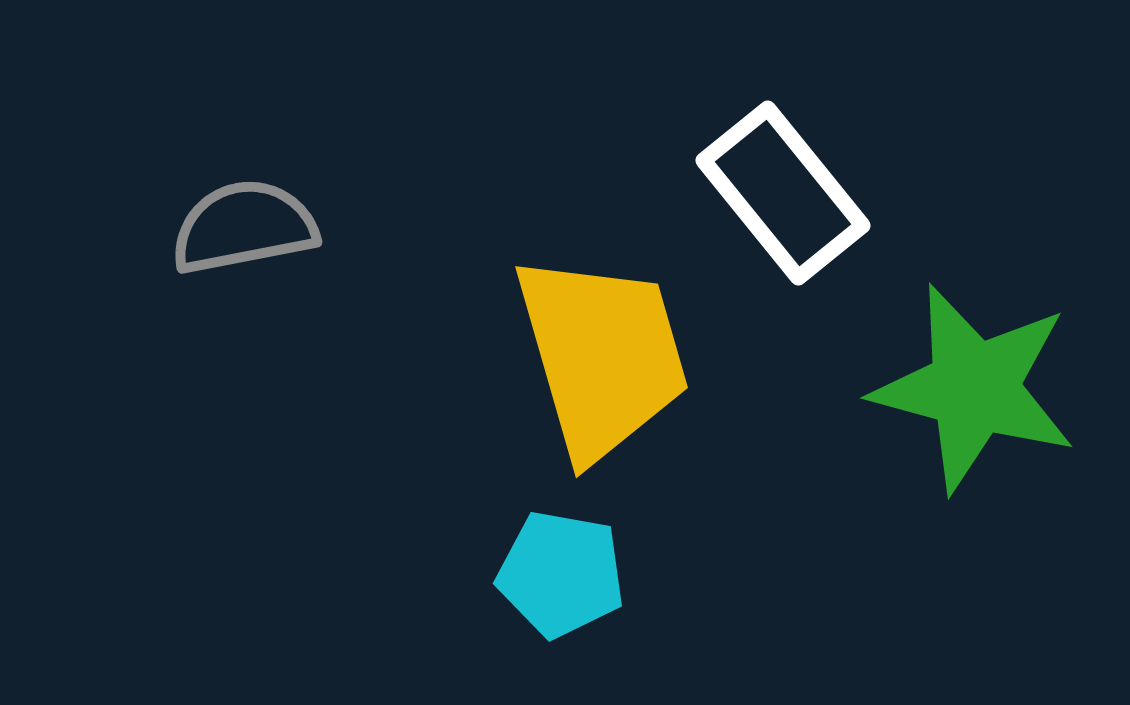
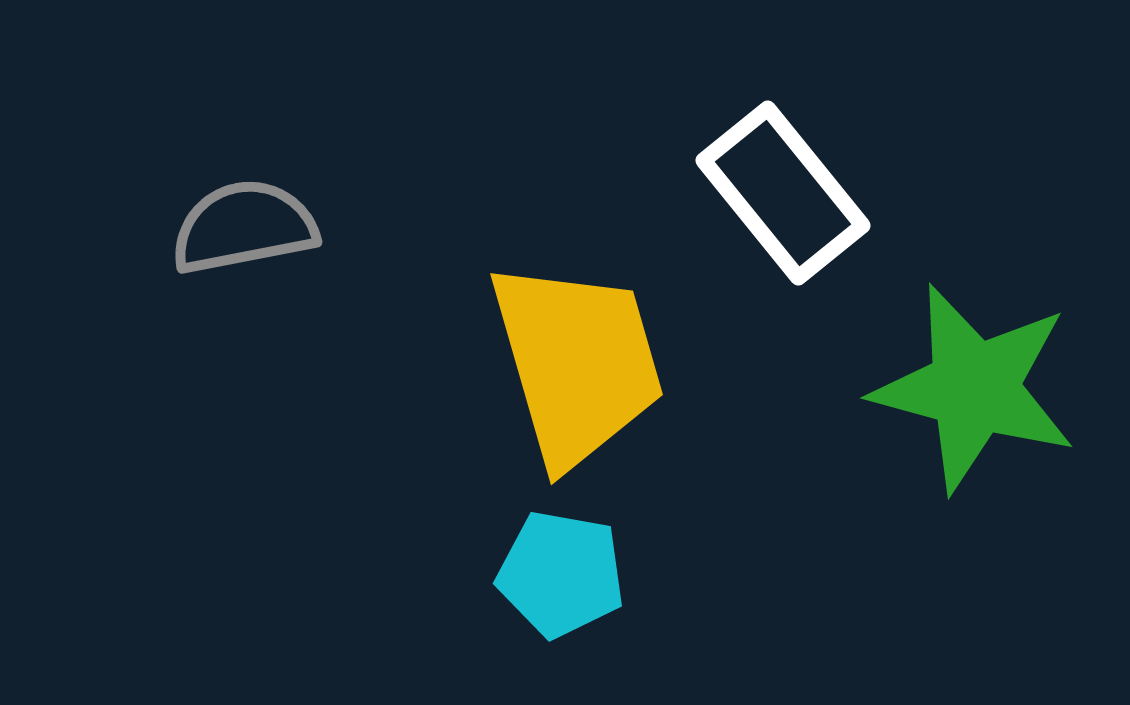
yellow trapezoid: moved 25 px left, 7 px down
